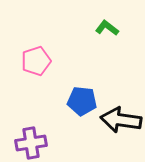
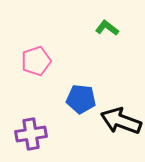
blue pentagon: moved 1 px left, 2 px up
black arrow: moved 1 px down; rotated 12 degrees clockwise
purple cross: moved 9 px up
